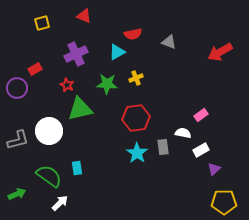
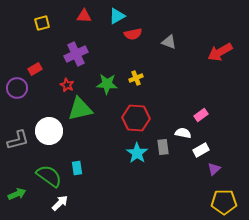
red triangle: rotated 21 degrees counterclockwise
cyan triangle: moved 36 px up
red hexagon: rotated 12 degrees clockwise
